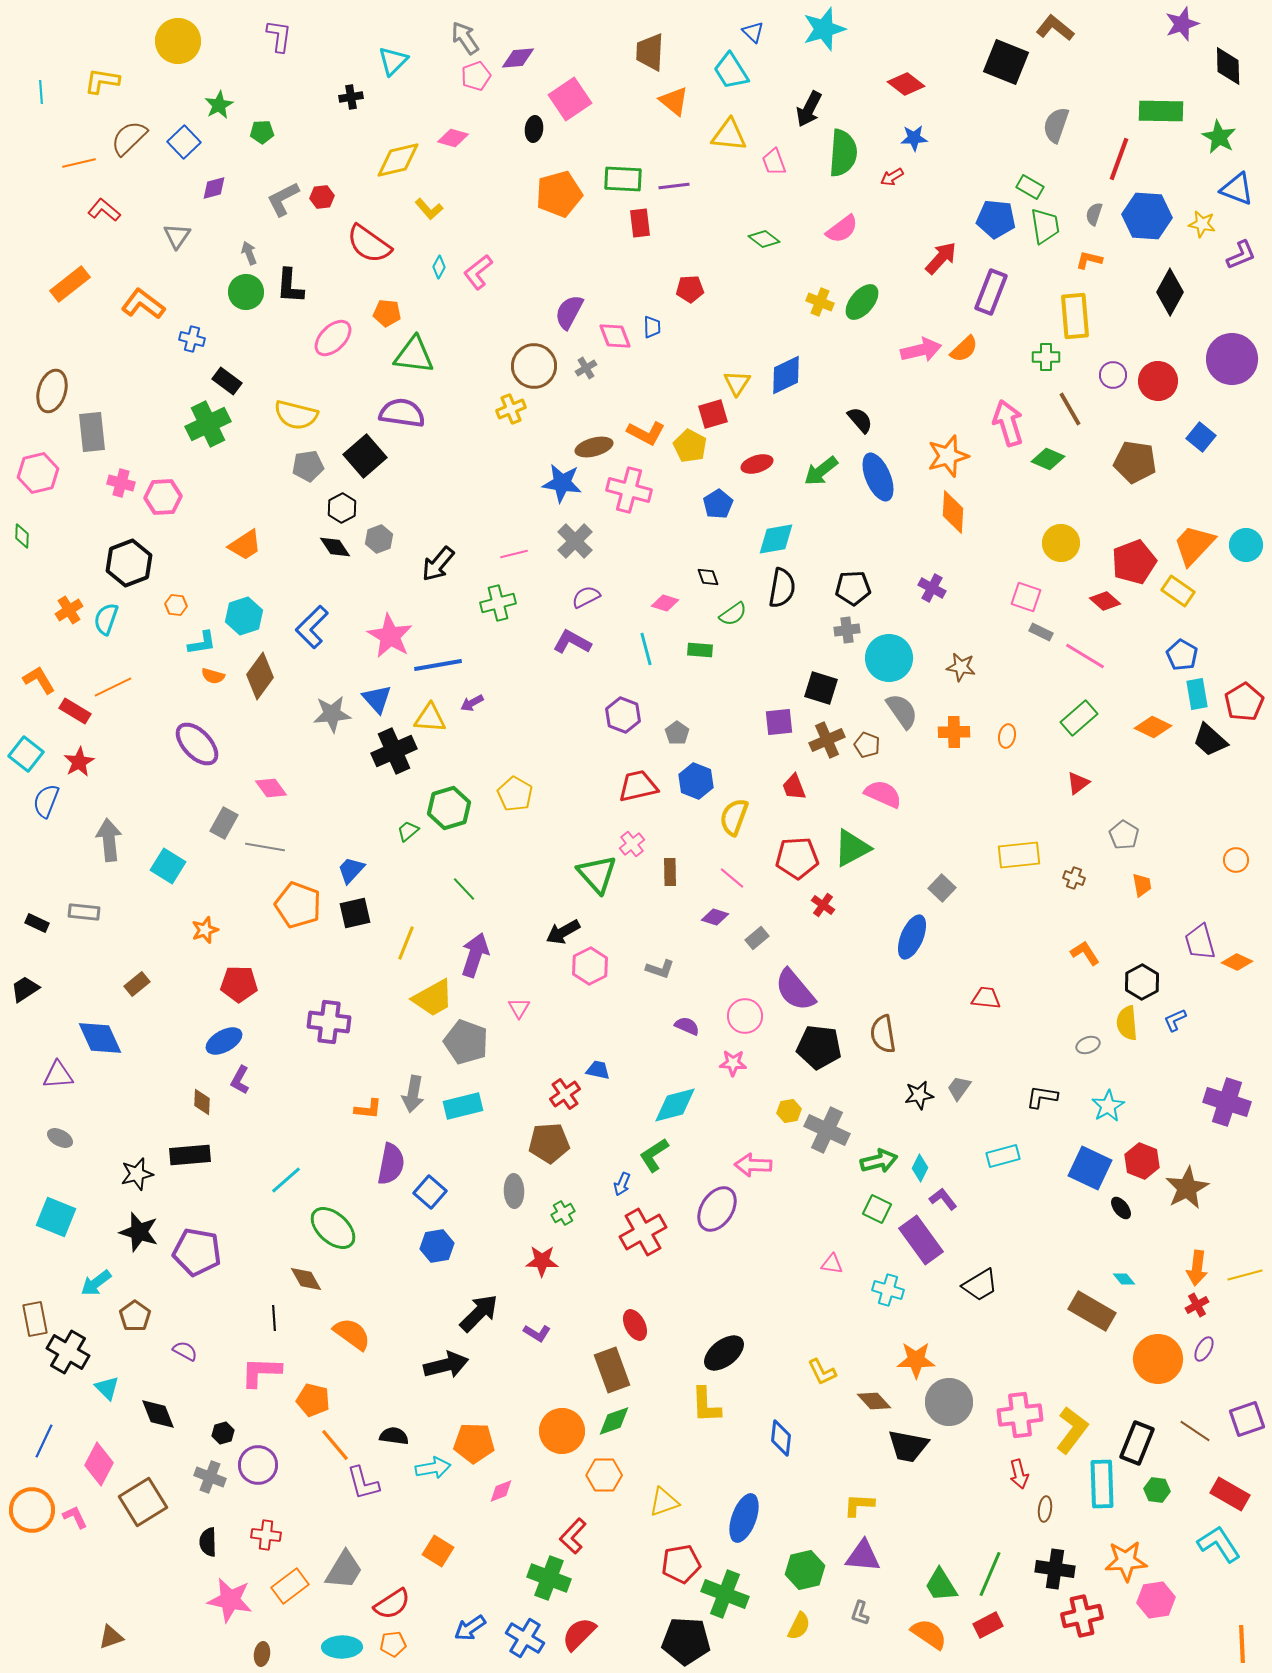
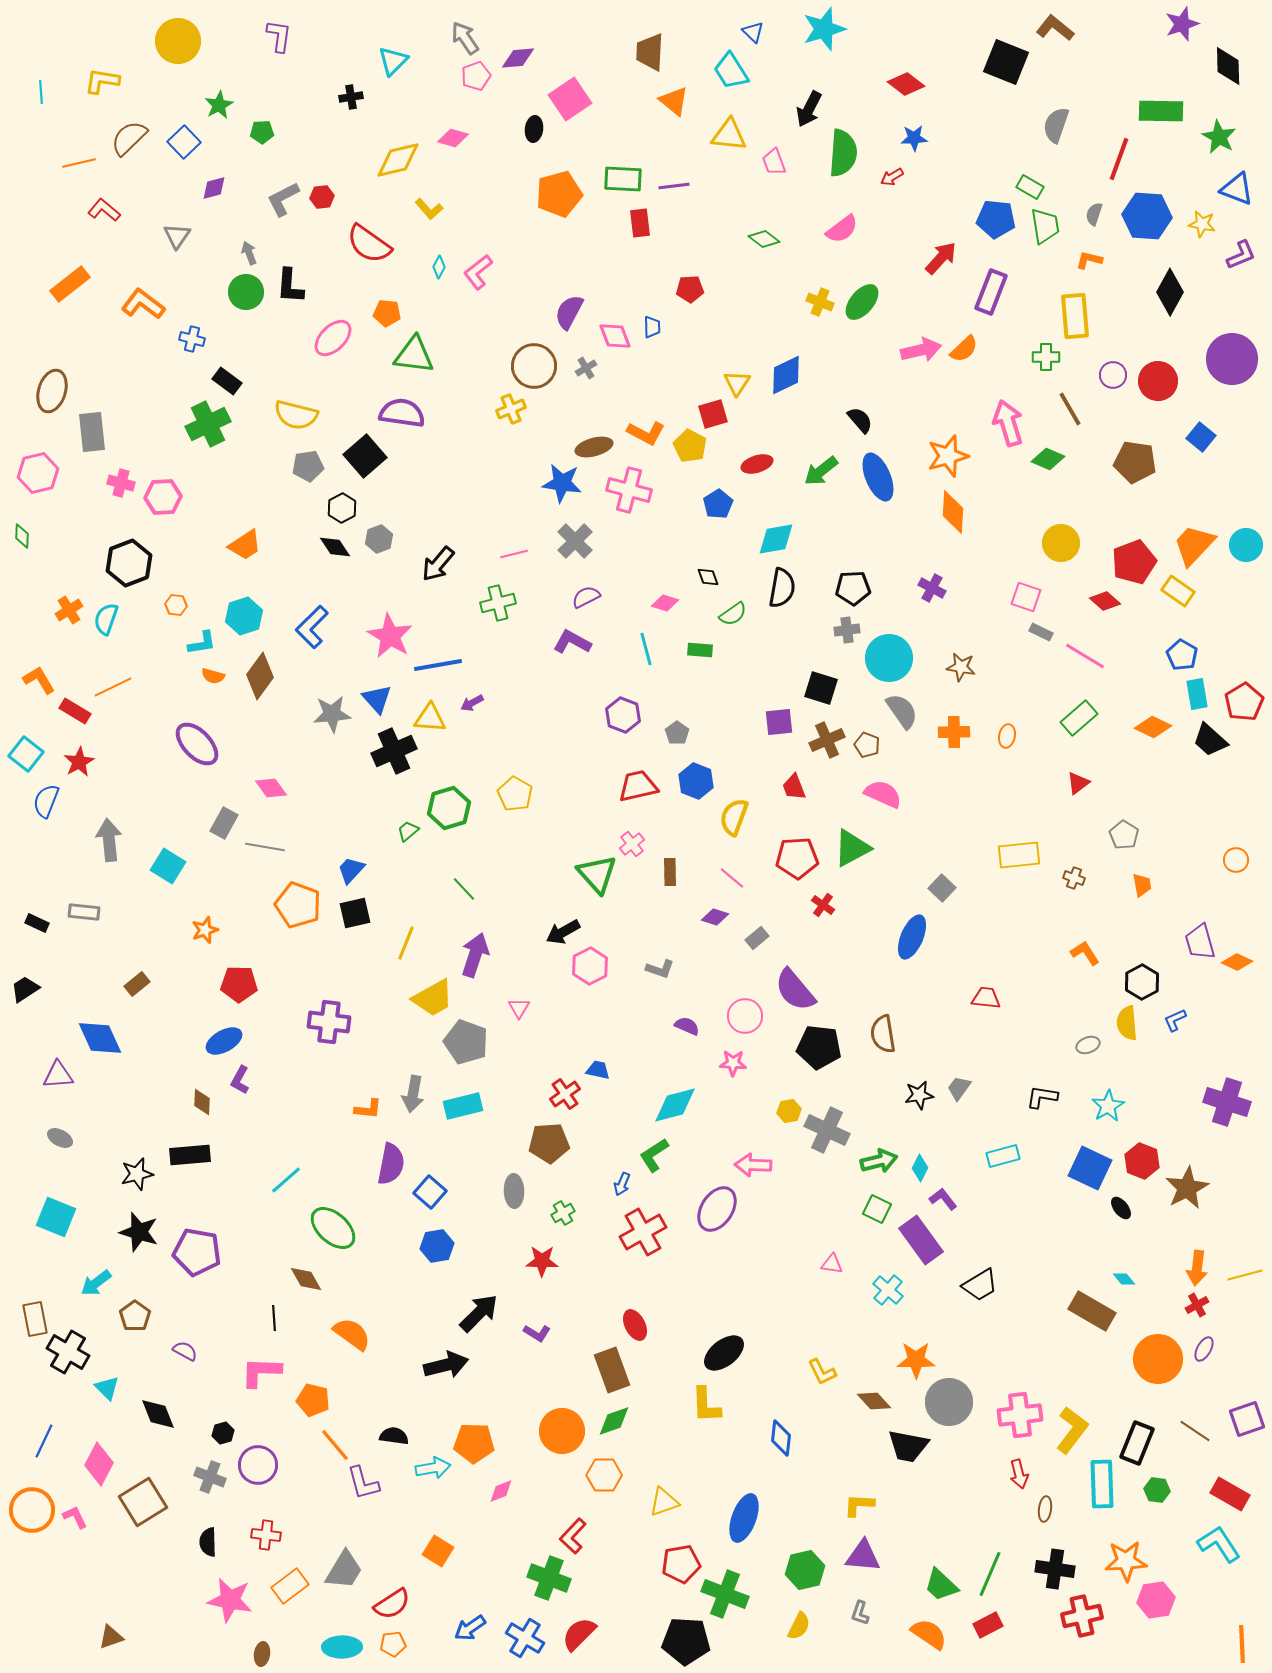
cyan cross at (888, 1290): rotated 24 degrees clockwise
green trapezoid at (941, 1585): rotated 15 degrees counterclockwise
